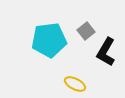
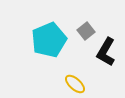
cyan pentagon: rotated 16 degrees counterclockwise
yellow ellipse: rotated 15 degrees clockwise
